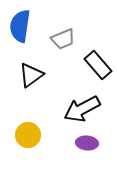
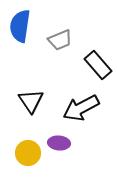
gray trapezoid: moved 3 px left, 1 px down
black triangle: moved 26 px down; rotated 28 degrees counterclockwise
black arrow: moved 1 px left, 1 px up
yellow circle: moved 18 px down
purple ellipse: moved 28 px left
